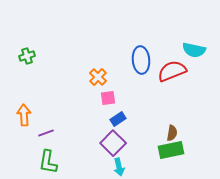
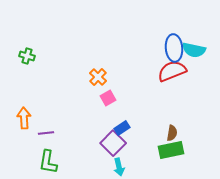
green cross: rotated 35 degrees clockwise
blue ellipse: moved 33 px right, 12 px up
pink square: rotated 21 degrees counterclockwise
orange arrow: moved 3 px down
blue rectangle: moved 4 px right, 9 px down
purple line: rotated 14 degrees clockwise
